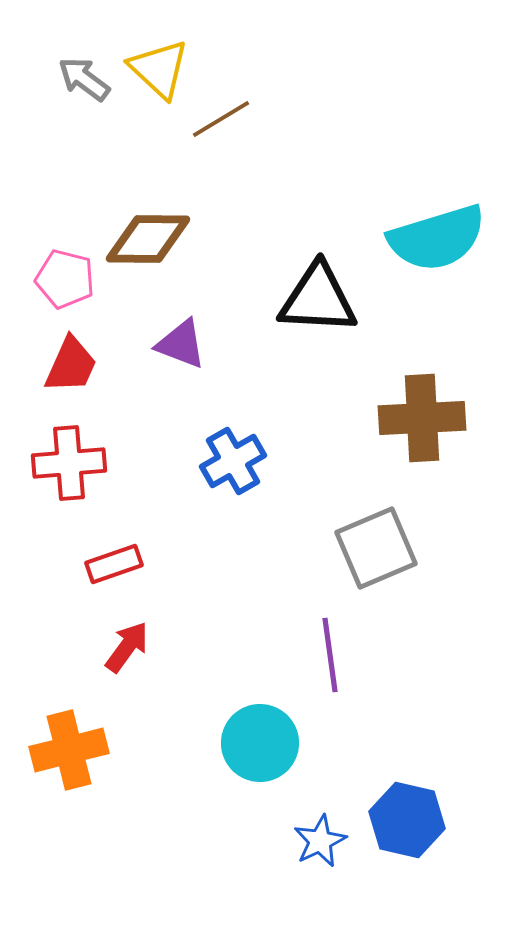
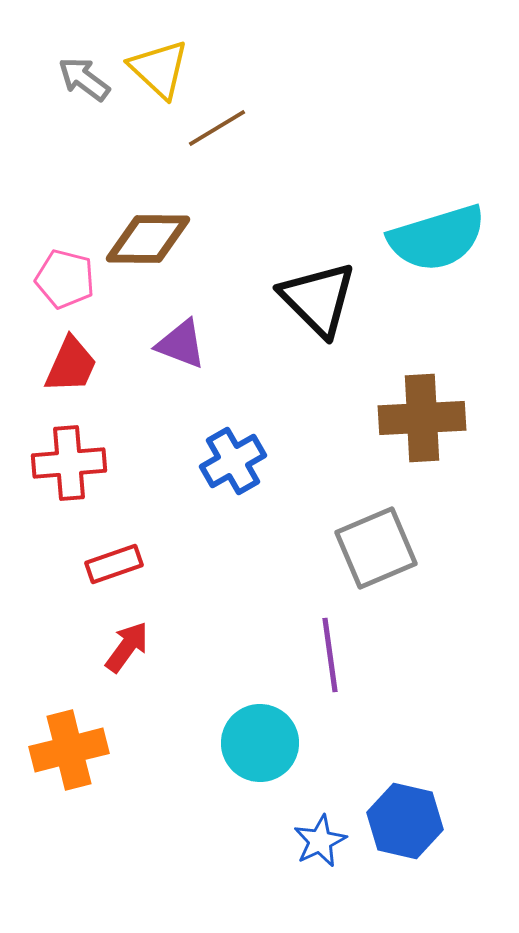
brown line: moved 4 px left, 9 px down
black triangle: rotated 42 degrees clockwise
blue hexagon: moved 2 px left, 1 px down
